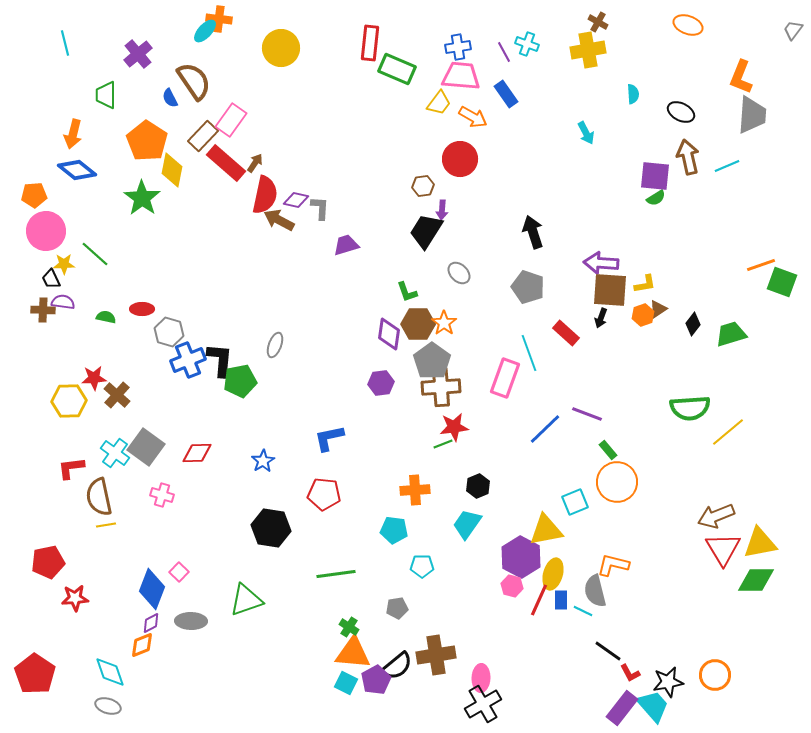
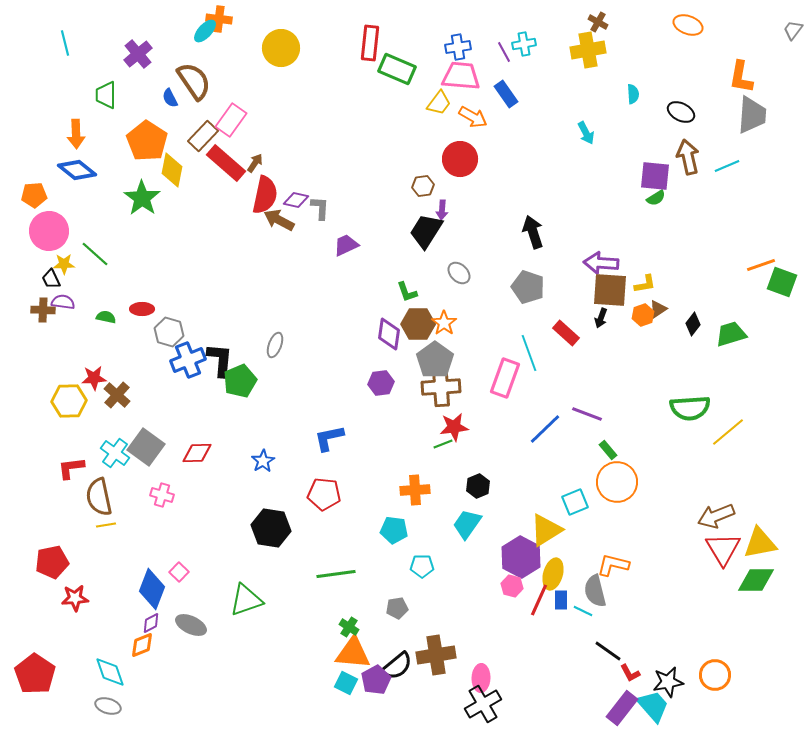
cyan cross at (527, 44): moved 3 px left; rotated 30 degrees counterclockwise
orange L-shape at (741, 77): rotated 12 degrees counterclockwise
orange arrow at (73, 134): moved 3 px right; rotated 16 degrees counterclockwise
pink circle at (46, 231): moved 3 px right
purple trapezoid at (346, 245): rotated 8 degrees counterclockwise
gray pentagon at (432, 361): moved 3 px right, 1 px up
green pentagon at (240, 381): rotated 12 degrees counterclockwise
yellow triangle at (546, 530): rotated 21 degrees counterclockwise
red pentagon at (48, 562): moved 4 px right
gray ellipse at (191, 621): moved 4 px down; rotated 24 degrees clockwise
